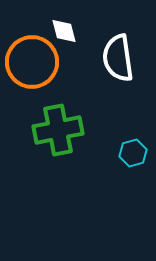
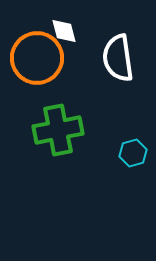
orange circle: moved 5 px right, 4 px up
